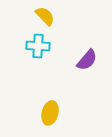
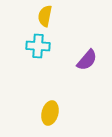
yellow semicircle: rotated 125 degrees counterclockwise
